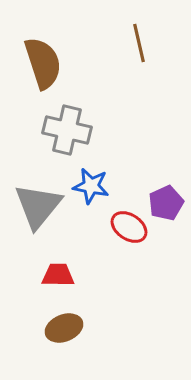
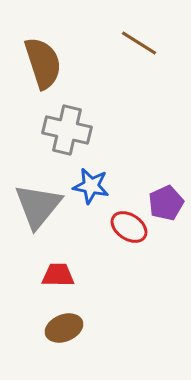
brown line: rotated 45 degrees counterclockwise
